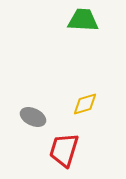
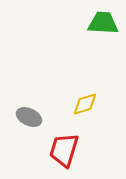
green trapezoid: moved 20 px right, 3 px down
gray ellipse: moved 4 px left
